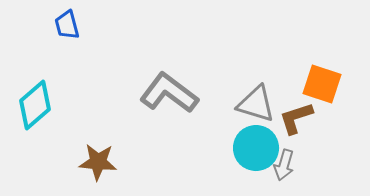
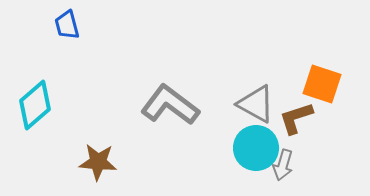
gray L-shape: moved 1 px right, 12 px down
gray triangle: rotated 12 degrees clockwise
gray arrow: moved 1 px left
